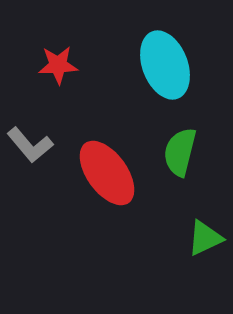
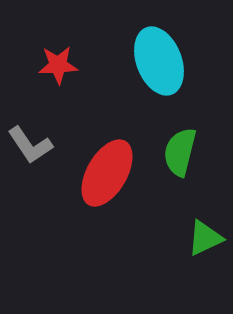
cyan ellipse: moved 6 px left, 4 px up
gray L-shape: rotated 6 degrees clockwise
red ellipse: rotated 66 degrees clockwise
